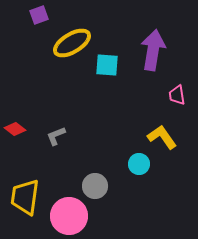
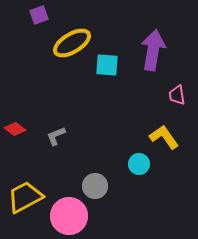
yellow L-shape: moved 2 px right
yellow trapezoid: rotated 54 degrees clockwise
